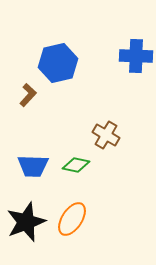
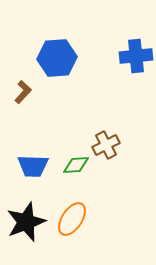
blue cross: rotated 8 degrees counterclockwise
blue hexagon: moved 1 px left, 5 px up; rotated 9 degrees clockwise
brown L-shape: moved 5 px left, 3 px up
brown cross: moved 10 px down; rotated 32 degrees clockwise
green diamond: rotated 16 degrees counterclockwise
